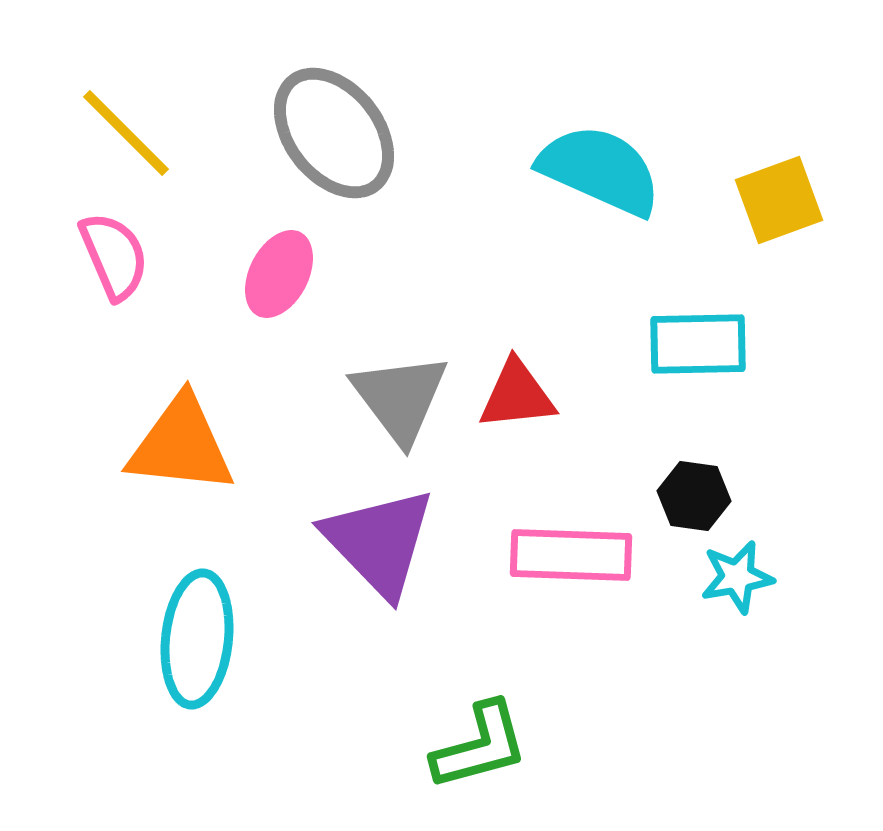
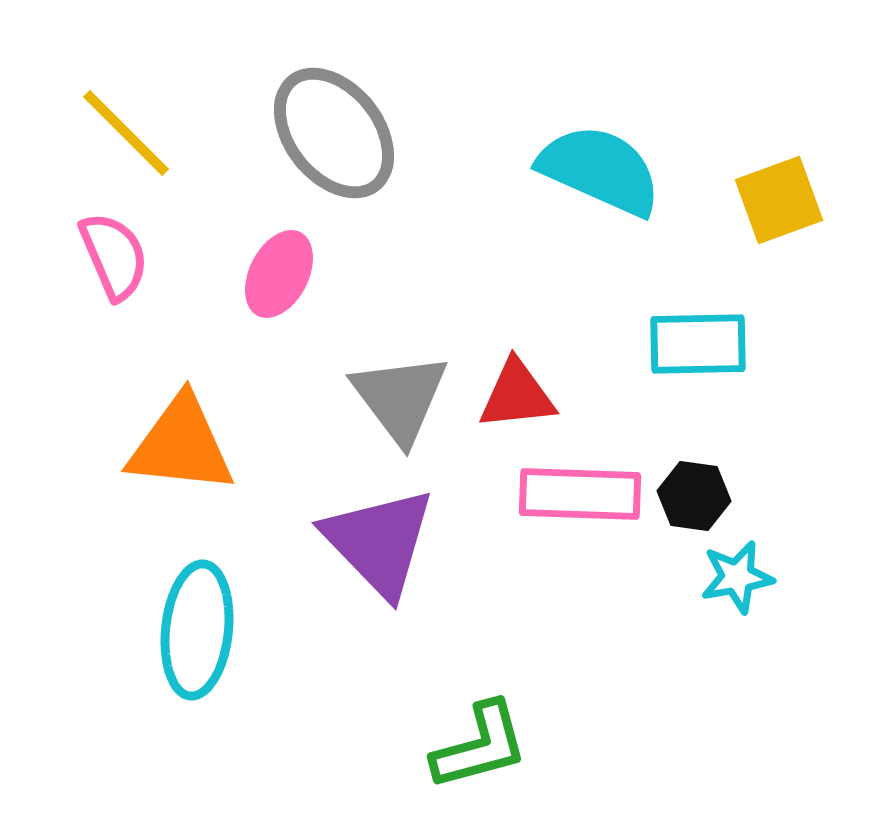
pink rectangle: moved 9 px right, 61 px up
cyan ellipse: moved 9 px up
